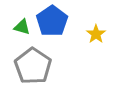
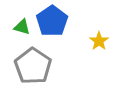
yellow star: moved 3 px right, 7 px down
